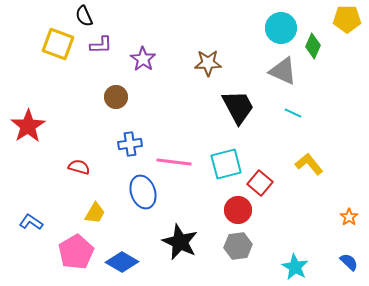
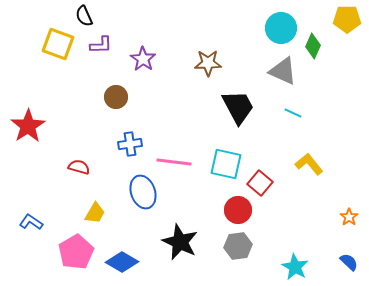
cyan square: rotated 28 degrees clockwise
